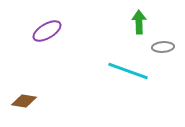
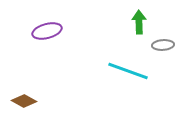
purple ellipse: rotated 16 degrees clockwise
gray ellipse: moved 2 px up
brown diamond: rotated 20 degrees clockwise
